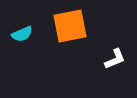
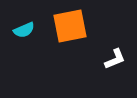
cyan semicircle: moved 2 px right, 4 px up
